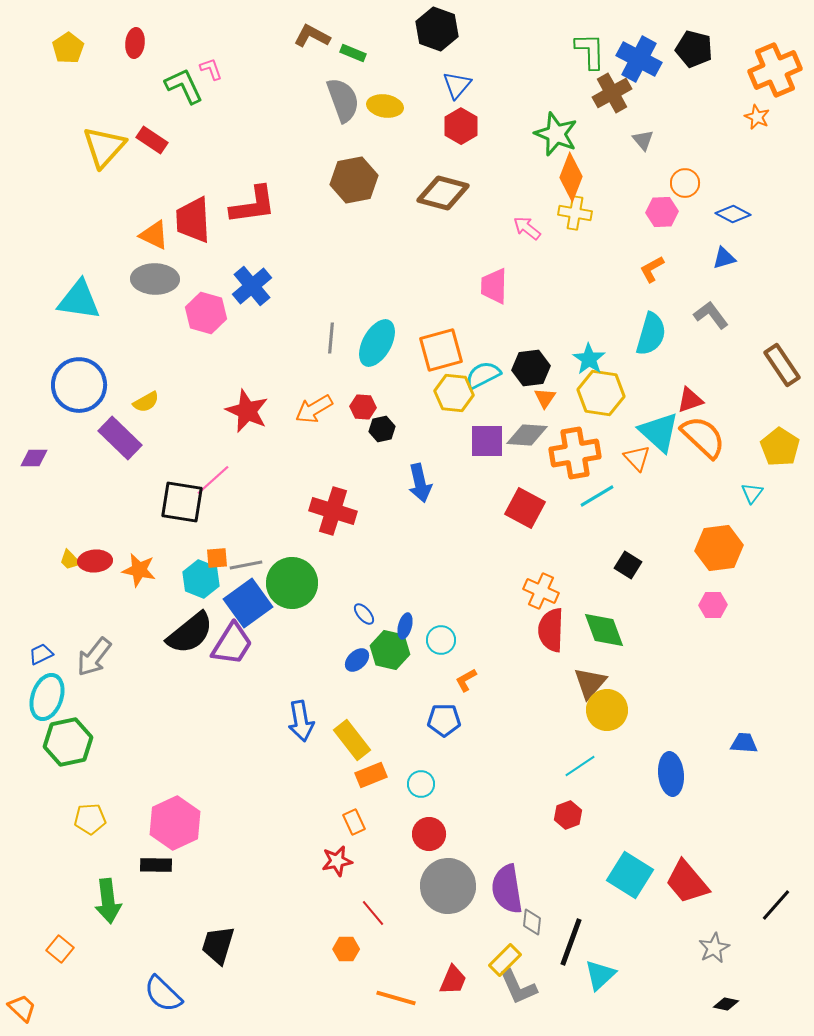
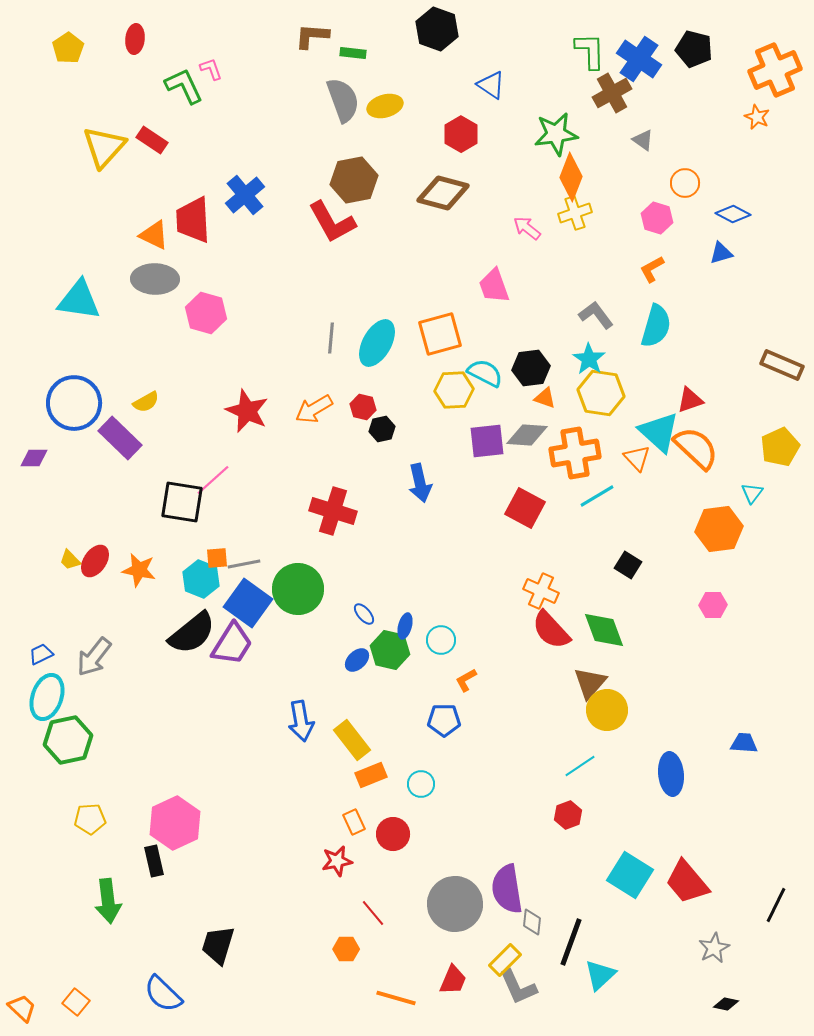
brown L-shape at (312, 36): rotated 24 degrees counterclockwise
red ellipse at (135, 43): moved 4 px up
green rectangle at (353, 53): rotated 15 degrees counterclockwise
blue cross at (639, 59): rotated 6 degrees clockwise
blue triangle at (457, 85): moved 34 px right; rotated 36 degrees counterclockwise
yellow ellipse at (385, 106): rotated 24 degrees counterclockwise
red hexagon at (461, 126): moved 8 px down
green star at (556, 134): rotated 30 degrees counterclockwise
gray triangle at (643, 140): rotated 15 degrees counterclockwise
red L-shape at (253, 205): moved 79 px right, 17 px down; rotated 69 degrees clockwise
pink hexagon at (662, 212): moved 5 px left, 6 px down; rotated 20 degrees clockwise
yellow cross at (575, 213): rotated 28 degrees counterclockwise
blue triangle at (724, 258): moved 3 px left, 5 px up
blue cross at (252, 286): moved 7 px left, 91 px up
pink trapezoid at (494, 286): rotated 21 degrees counterclockwise
gray L-shape at (711, 315): moved 115 px left
cyan semicircle at (651, 334): moved 5 px right, 8 px up
orange square at (441, 350): moved 1 px left, 16 px up
brown rectangle at (782, 365): rotated 33 degrees counterclockwise
cyan semicircle at (483, 375): moved 2 px right, 2 px up; rotated 54 degrees clockwise
blue circle at (79, 385): moved 5 px left, 18 px down
yellow hexagon at (454, 393): moved 3 px up; rotated 9 degrees counterclockwise
orange triangle at (545, 398): rotated 45 degrees counterclockwise
red hexagon at (363, 407): rotated 10 degrees clockwise
orange semicircle at (703, 437): moved 7 px left, 11 px down
purple square at (487, 441): rotated 6 degrees counterclockwise
yellow pentagon at (780, 447): rotated 15 degrees clockwise
orange hexagon at (719, 548): moved 19 px up
red ellipse at (95, 561): rotated 52 degrees counterclockwise
gray line at (246, 565): moved 2 px left, 1 px up
green circle at (292, 583): moved 6 px right, 6 px down
blue square at (248, 603): rotated 18 degrees counterclockwise
red semicircle at (551, 630): rotated 45 degrees counterclockwise
black semicircle at (190, 633): moved 2 px right
green hexagon at (68, 742): moved 2 px up
red circle at (429, 834): moved 36 px left
black rectangle at (156, 865): moved 2 px left, 4 px up; rotated 76 degrees clockwise
gray circle at (448, 886): moved 7 px right, 18 px down
black line at (776, 905): rotated 15 degrees counterclockwise
orange square at (60, 949): moved 16 px right, 53 px down
